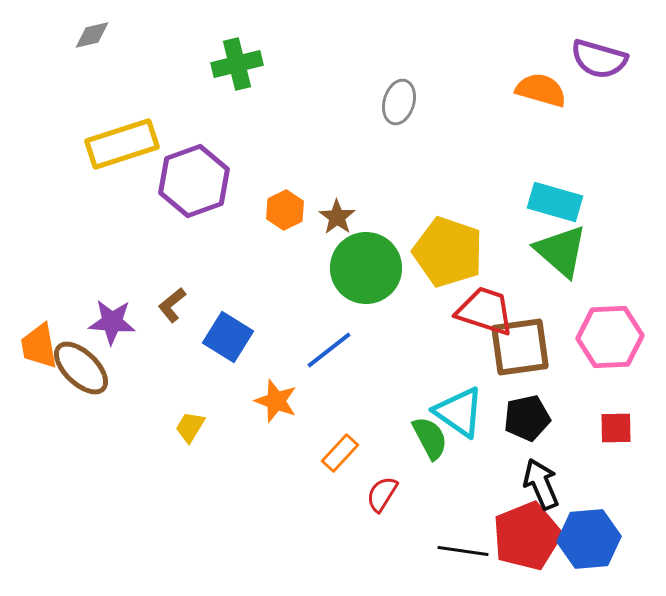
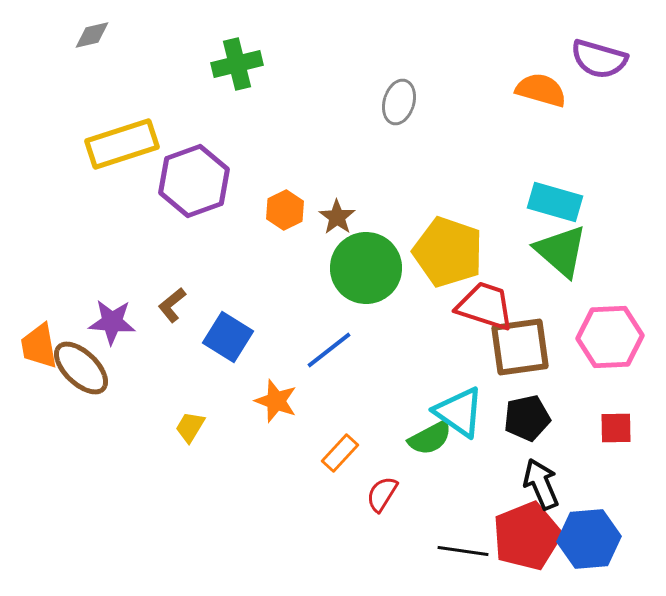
red trapezoid: moved 5 px up
green semicircle: rotated 90 degrees clockwise
